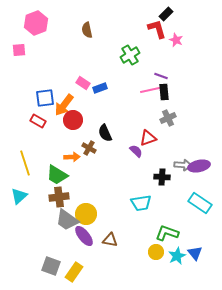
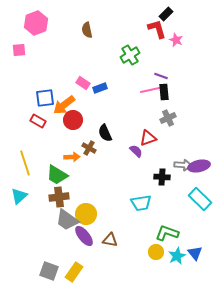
orange arrow at (64, 105): rotated 15 degrees clockwise
cyan rectangle at (200, 203): moved 4 px up; rotated 10 degrees clockwise
gray square at (51, 266): moved 2 px left, 5 px down
